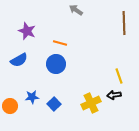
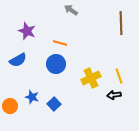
gray arrow: moved 5 px left
brown line: moved 3 px left
blue semicircle: moved 1 px left
blue star: rotated 24 degrees clockwise
yellow cross: moved 25 px up
